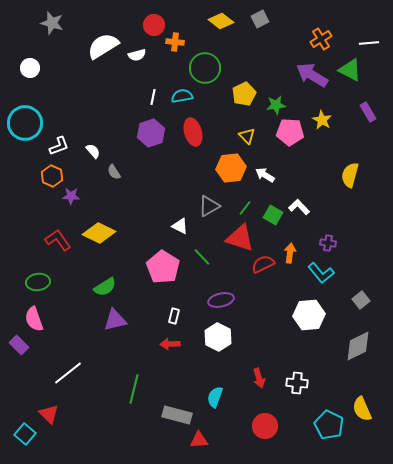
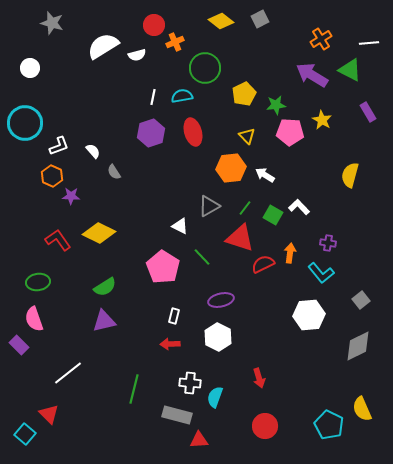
orange cross at (175, 42): rotated 30 degrees counterclockwise
purple triangle at (115, 320): moved 11 px left, 1 px down
white cross at (297, 383): moved 107 px left
